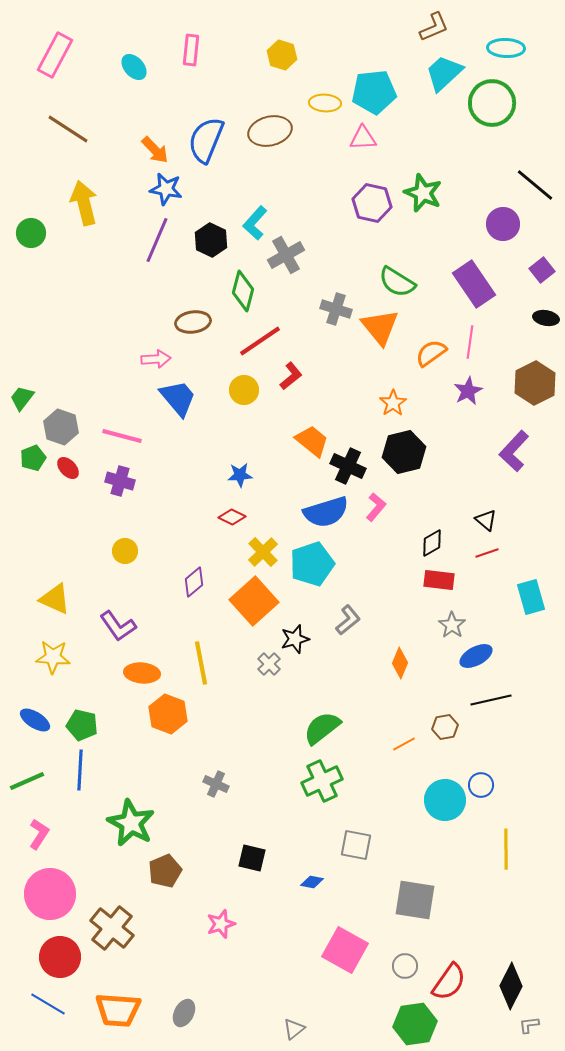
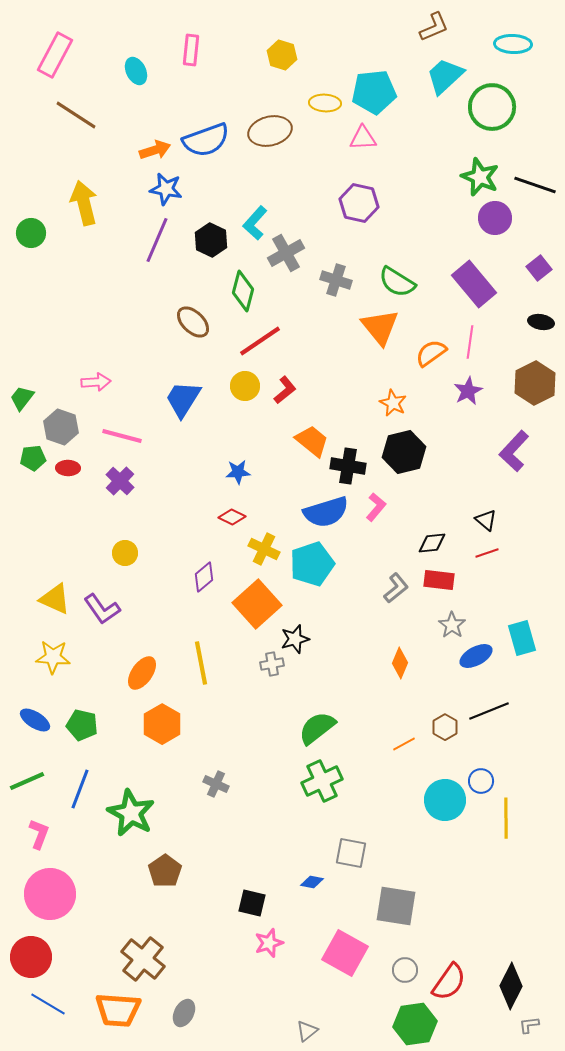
cyan ellipse at (506, 48): moved 7 px right, 4 px up
cyan ellipse at (134, 67): moved 2 px right, 4 px down; rotated 16 degrees clockwise
cyan trapezoid at (444, 73): moved 1 px right, 3 px down
green circle at (492, 103): moved 4 px down
brown line at (68, 129): moved 8 px right, 14 px up
blue semicircle at (206, 140): rotated 132 degrees counterclockwise
orange arrow at (155, 150): rotated 64 degrees counterclockwise
black line at (535, 185): rotated 21 degrees counterclockwise
green star at (423, 193): moved 57 px right, 16 px up
purple hexagon at (372, 203): moved 13 px left
purple circle at (503, 224): moved 8 px left, 6 px up
gray cross at (286, 255): moved 2 px up
purple square at (542, 270): moved 3 px left, 2 px up
purple rectangle at (474, 284): rotated 6 degrees counterclockwise
gray cross at (336, 309): moved 29 px up
black ellipse at (546, 318): moved 5 px left, 4 px down
brown ellipse at (193, 322): rotated 52 degrees clockwise
pink arrow at (156, 359): moved 60 px left, 23 px down
red L-shape at (291, 376): moved 6 px left, 14 px down
yellow circle at (244, 390): moved 1 px right, 4 px up
blue trapezoid at (178, 398): moved 5 px right, 1 px down; rotated 108 degrees counterclockwise
orange star at (393, 403): rotated 12 degrees counterclockwise
green pentagon at (33, 458): rotated 15 degrees clockwise
black cross at (348, 466): rotated 16 degrees counterclockwise
red ellipse at (68, 468): rotated 45 degrees counterclockwise
blue star at (240, 475): moved 2 px left, 3 px up
purple cross at (120, 481): rotated 28 degrees clockwise
black diamond at (432, 543): rotated 24 degrees clockwise
yellow circle at (125, 551): moved 2 px down
yellow cross at (263, 552): moved 1 px right, 3 px up; rotated 20 degrees counterclockwise
purple diamond at (194, 582): moved 10 px right, 5 px up
cyan rectangle at (531, 597): moved 9 px left, 41 px down
orange square at (254, 601): moved 3 px right, 3 px down
gray L-shape at (348, 620): moved 48 px right, 32 px up
purple L-shape at (118, 626): moved 16 px left, 17 px up
gray cross at (269, 664): moved 3 px right; rotated 35 degrees clockwise
orange ellipse at (142, 673): rotated 60 degrees counterclockwise
black line at (491, 700): moved 2 px left, 11 px down; rotated 9 degrees counterclockwise
orange hexagon at (168, 714): moved 6 px left, 10 px down; rotated 9 degrees clockwise
brown hexagon at (445, 727): rotated 20 degrees counterclockwise
green semicircle at (322, 728): moved 5 px left
blue line at (80, 770): moved 19 px down; rotated 18 degrees clockwise
blue circle at (481, 785): moved 4 px up
green star at (131, 823): moved 10 px up
pink L-shape at (39, 834): rotated 12 degrees counterclockwise
gray square at (356, 845): moved 5 px left, 8 px down
yellow line at (506, 849): moved 31 px up
black square at (252, 858): moved 45 px down
brown pentagon at (165, 871): rotated 12 degrees counterclockwise
gray square at (415, 900): moved 19 px left, 6 px down
pink star at (221, 924): moved 48 px right, 19 px down
brown cross at (112, 928): moved 31 px right, 31 px down
pink square at (345, 950): moved 3 px down
red circle at (60, 957): moved 29 px left
gray circle at (405, 966): moved 4 px down
gray triangle at (294, 1029): moved 13 px right, 2 px down
